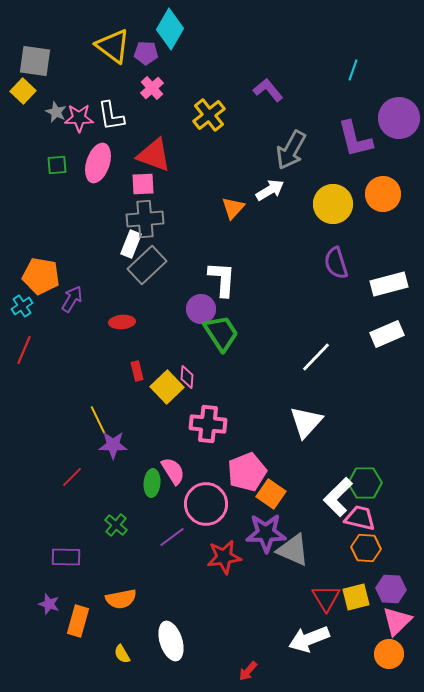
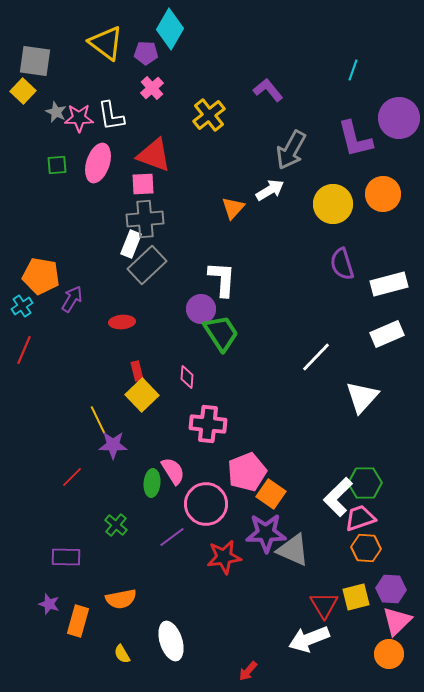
yellow triangle at (113, 46): moved 7 px left, 3 px up
purple semicircle at (336, 263): moved 6 px right, 1 px down
yellow square at (167, 387): moved 25 px left, 8 px down
white triangle at (306, 422): moved 56 px right, 25 px up
pink trapezoid at (360, 518): rotated 32 degrees counterclockwise
red triangle at (326, 598): moved 2 px left, 7 px down
